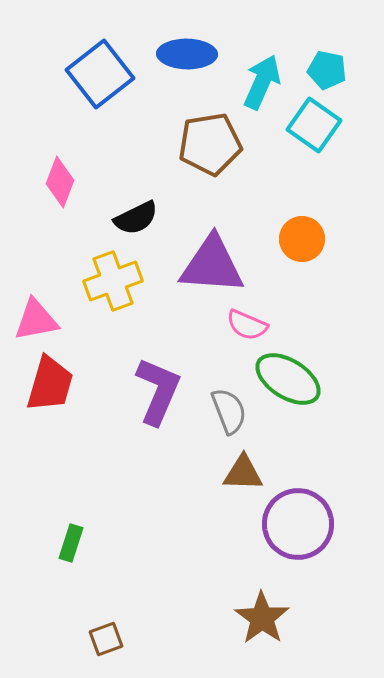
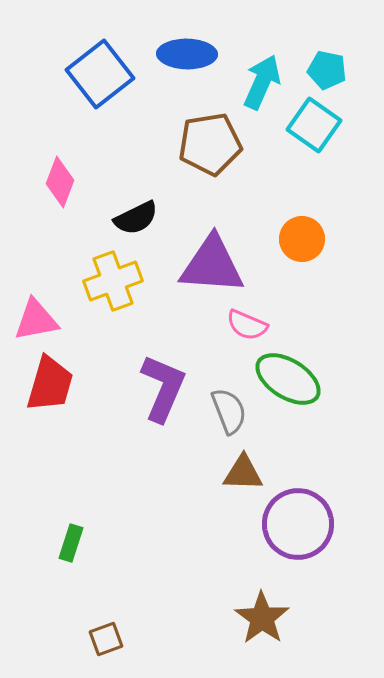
purple L-shape: moved 5 px right, 3 px up
